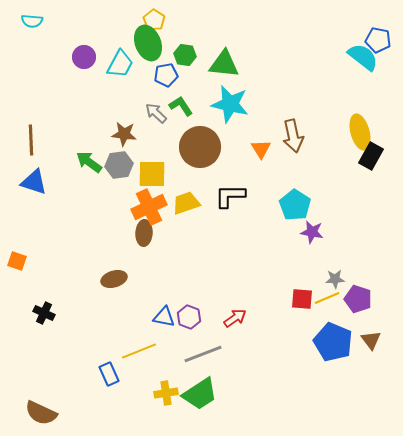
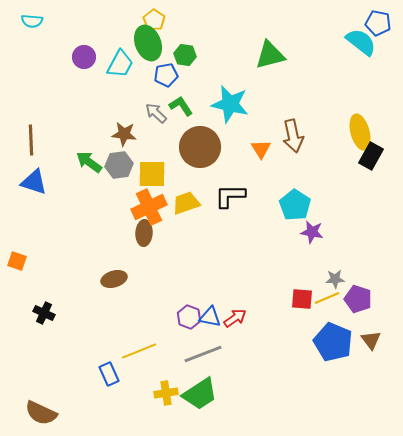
blue pentagon at (378, 40): moved 17 px up
cyan semicircle at (363, 57): moved 2 px left, 15 px up
green triangle at (224, 64): moved 46 px right, 9 px up; rotated 20 degrees counterclockwise
blue triangle at (164, 317): moved 46 px right
